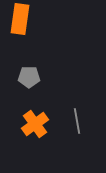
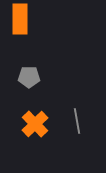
orange rectangle: rotated 8 degrees counterclockwise
orange cross: rotated 8 degrees counterclockwise
